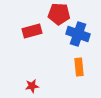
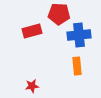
blue cross: moved 1 px right, 1 px down; rotated 25 degrees counterclockwise
orange rectangle: moved 2 px left, 1 px up
